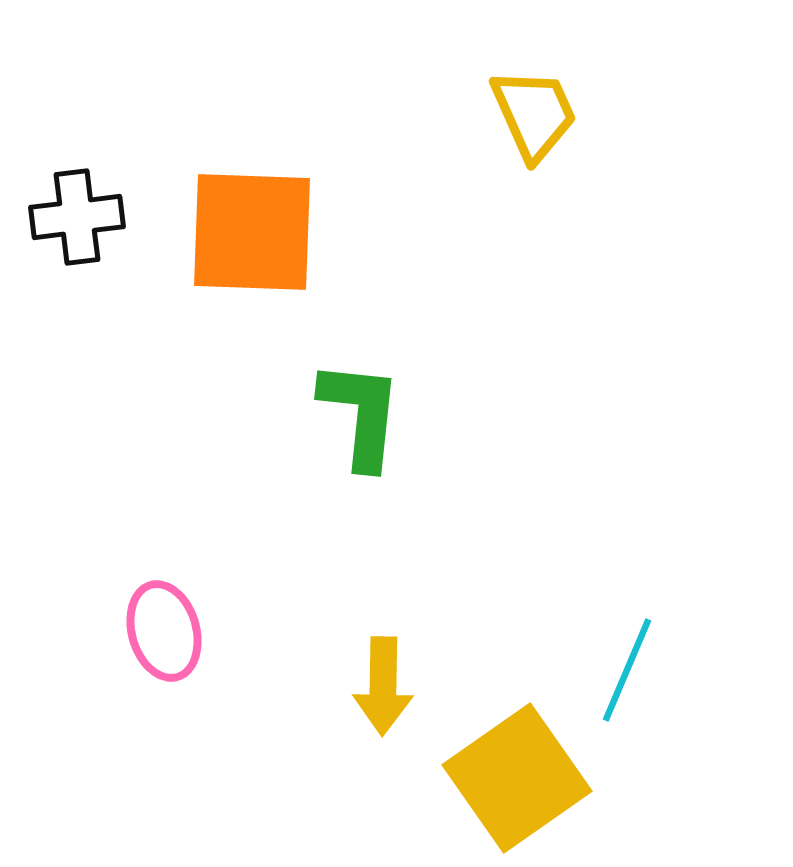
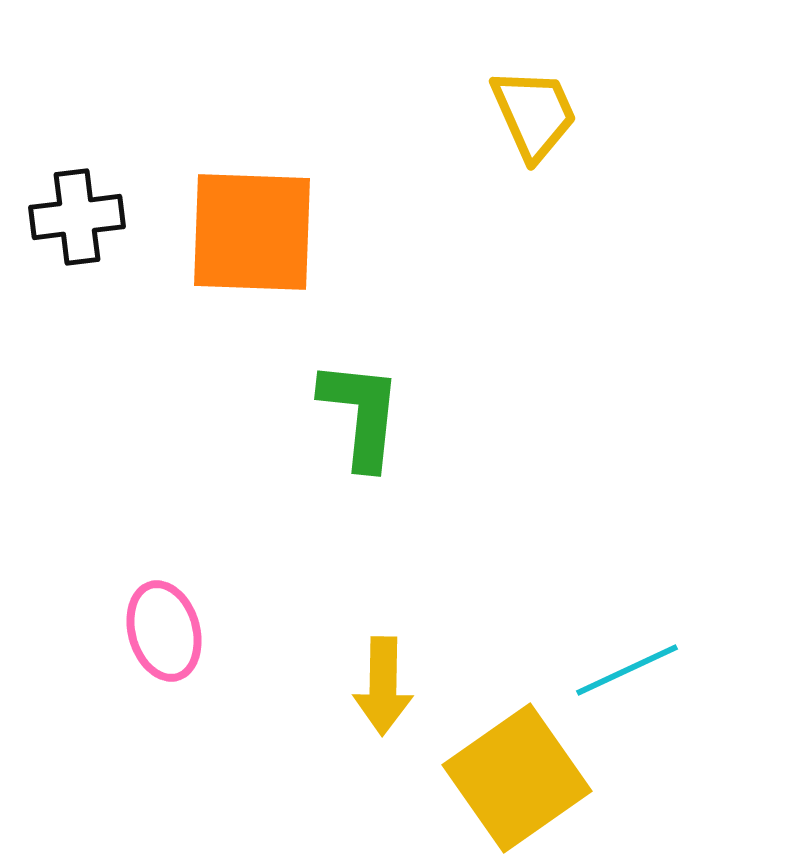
cyan line: rotated 42 degrees clockwise
